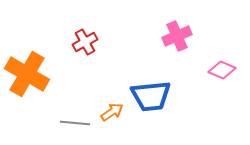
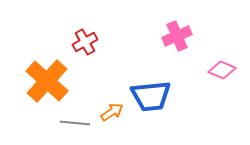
orange cross: moved 20 px right, 7 px down; rotated 12 degrees clockwise
